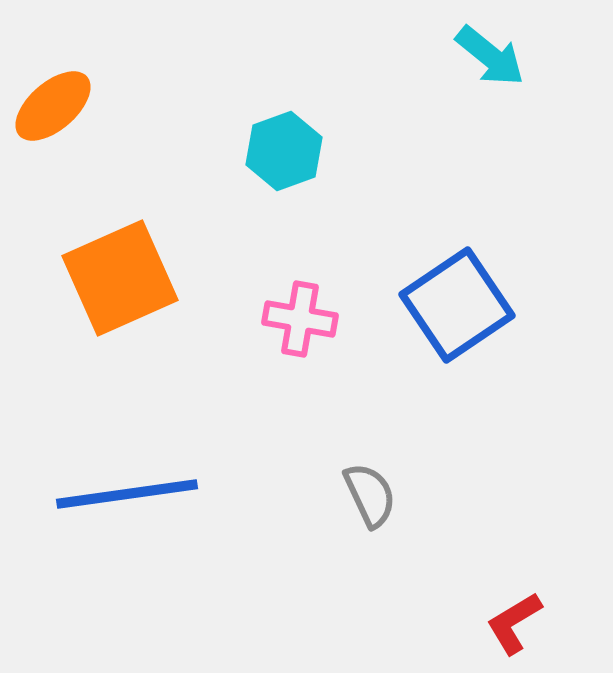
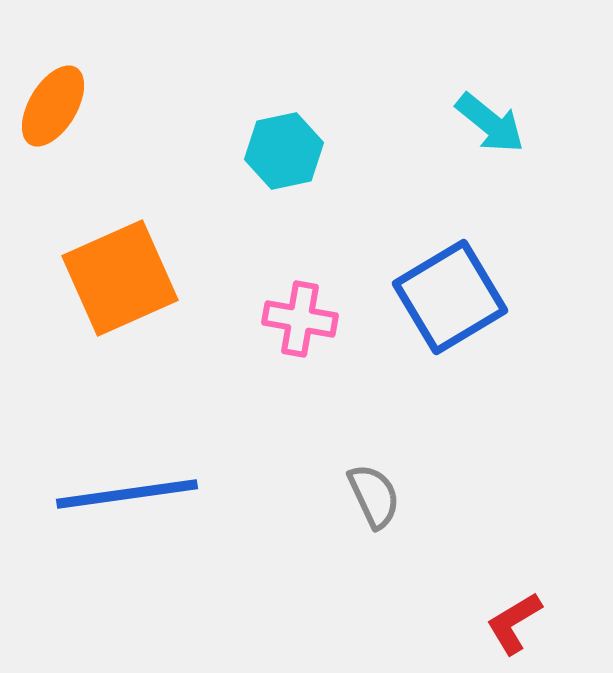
cyan arrow: moved 67 px down
orange ellipse: rotated 18 degrees counterclockwise
cyan hexagon: rotated 8 degrees clockwise
blue square: moved 7 px left, 8 px up; rotated 3 degrees clockwise
gray semicircle: moved 4 px right, 1 px down
